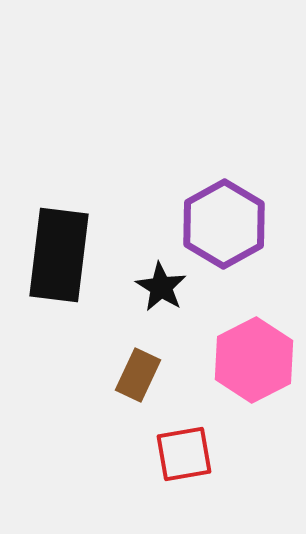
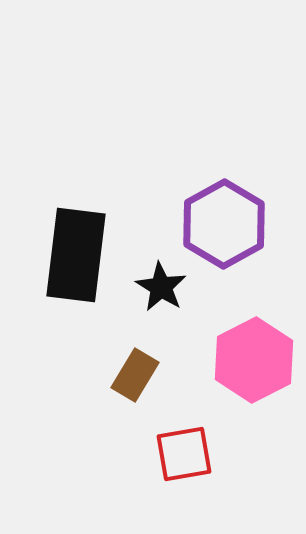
black rectangle: moved 17 px right
brown rectangle: moved 3 px left; rotated 6 degrees clockwise
